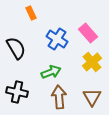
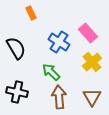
blue cross: moved 2 px right, 3 px down
green arrow: rotated 114 degrees counterclockwise
